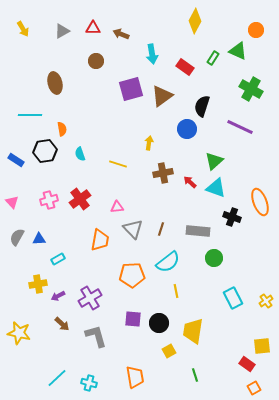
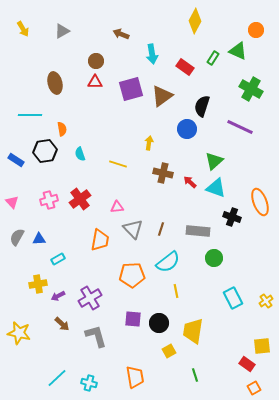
red triangle at (93, 28): moved 2 px right, 54 px down
brown cross at (163, 173): rotated 24 degrees clockwise
